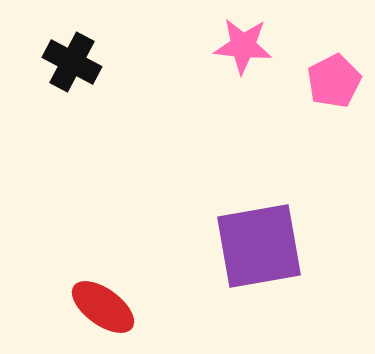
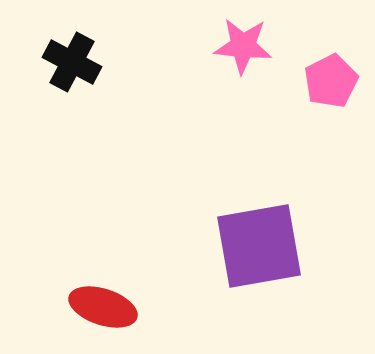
pink pentagon: moved 3 px left
red ellipse: rotated 18 degrees counterclockwise
